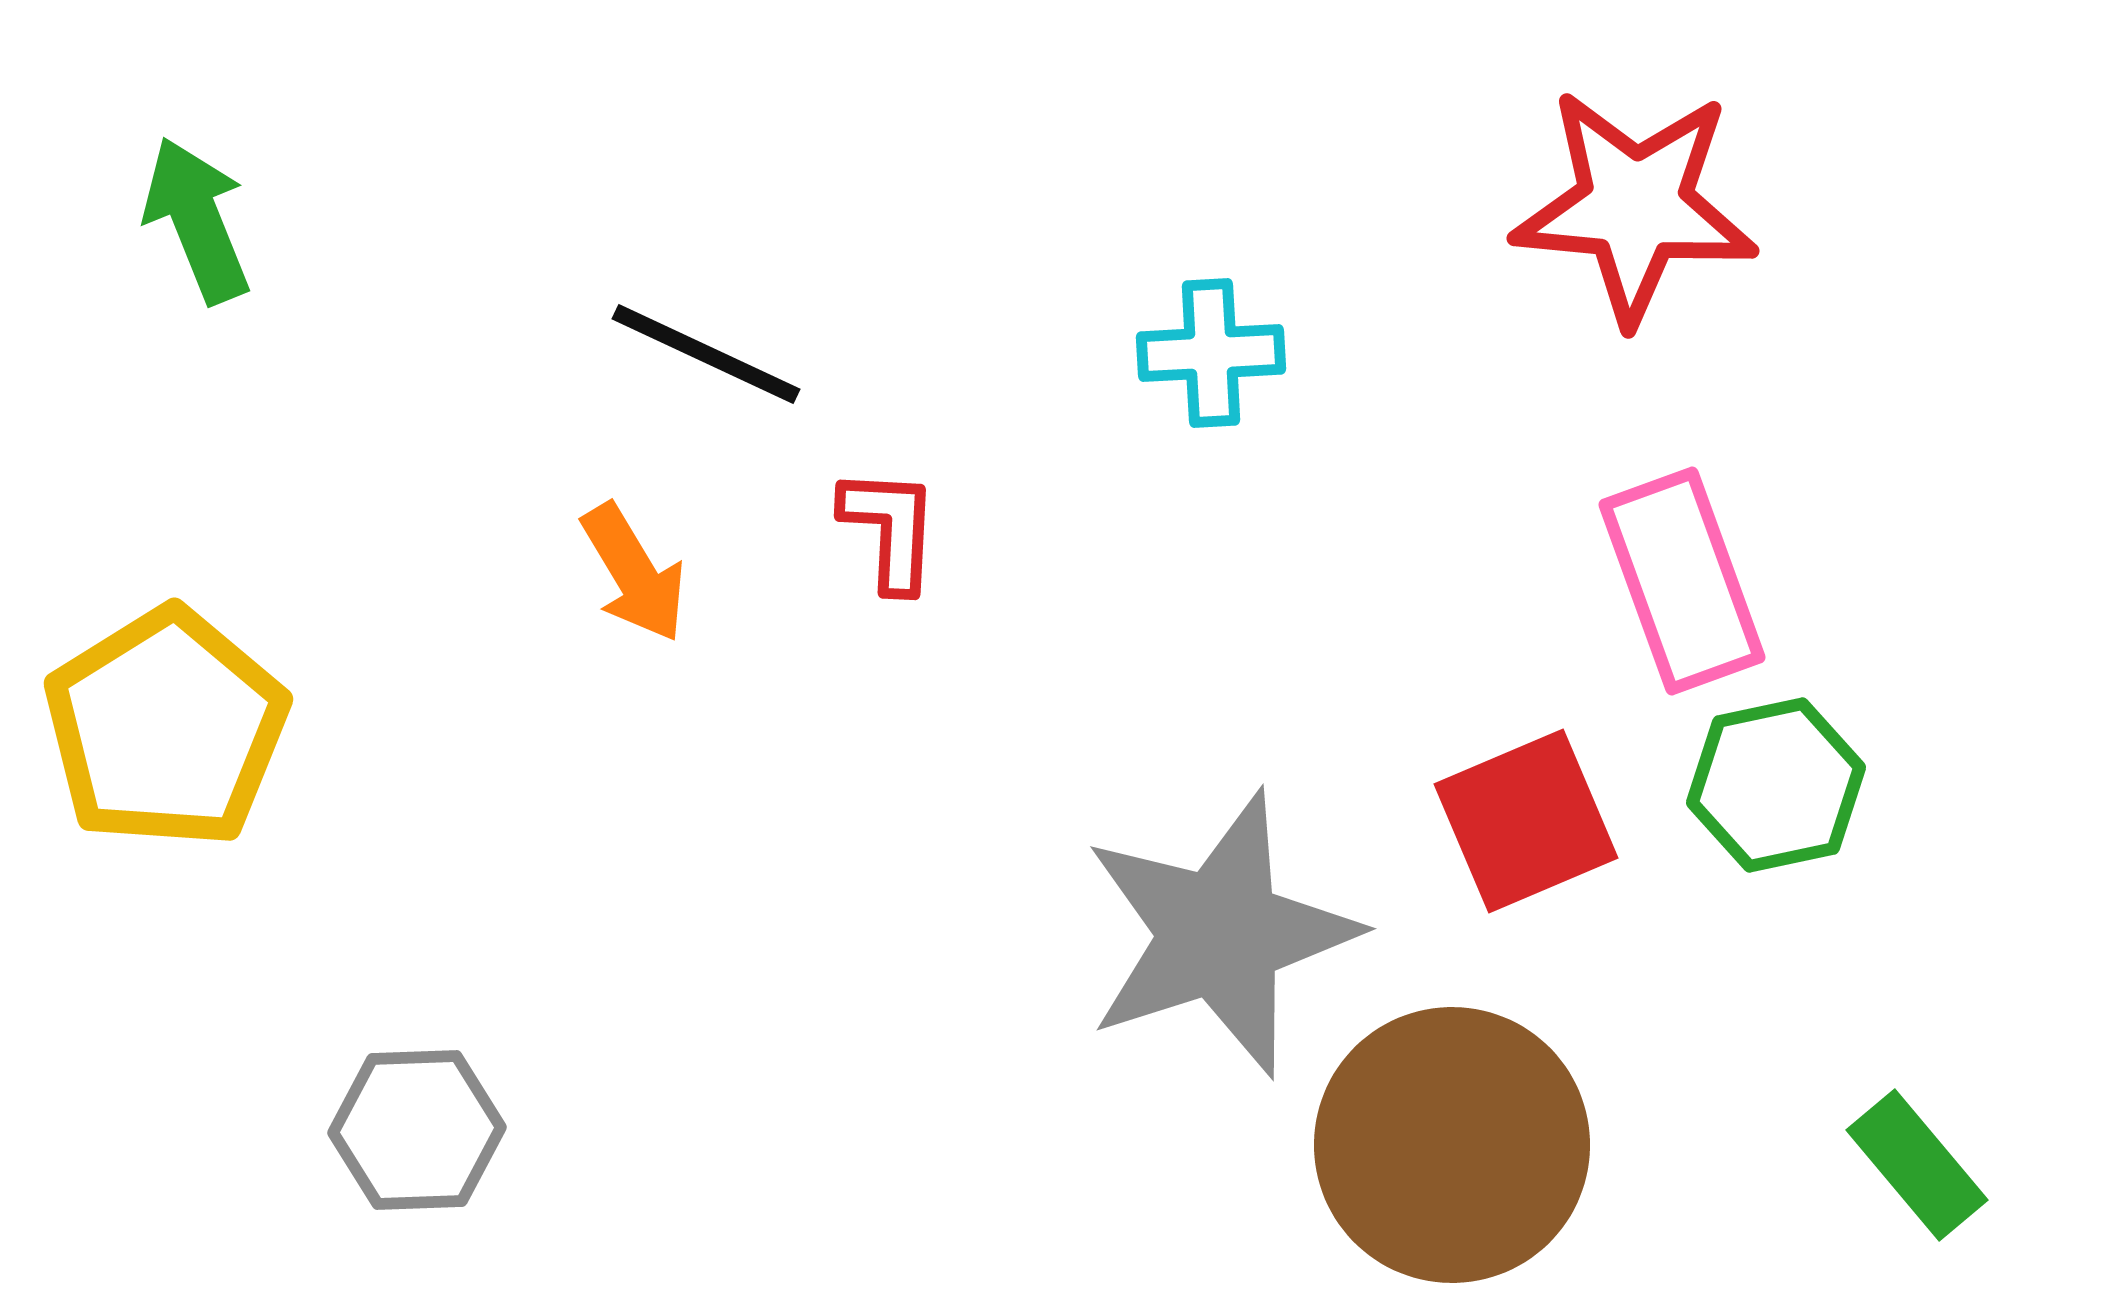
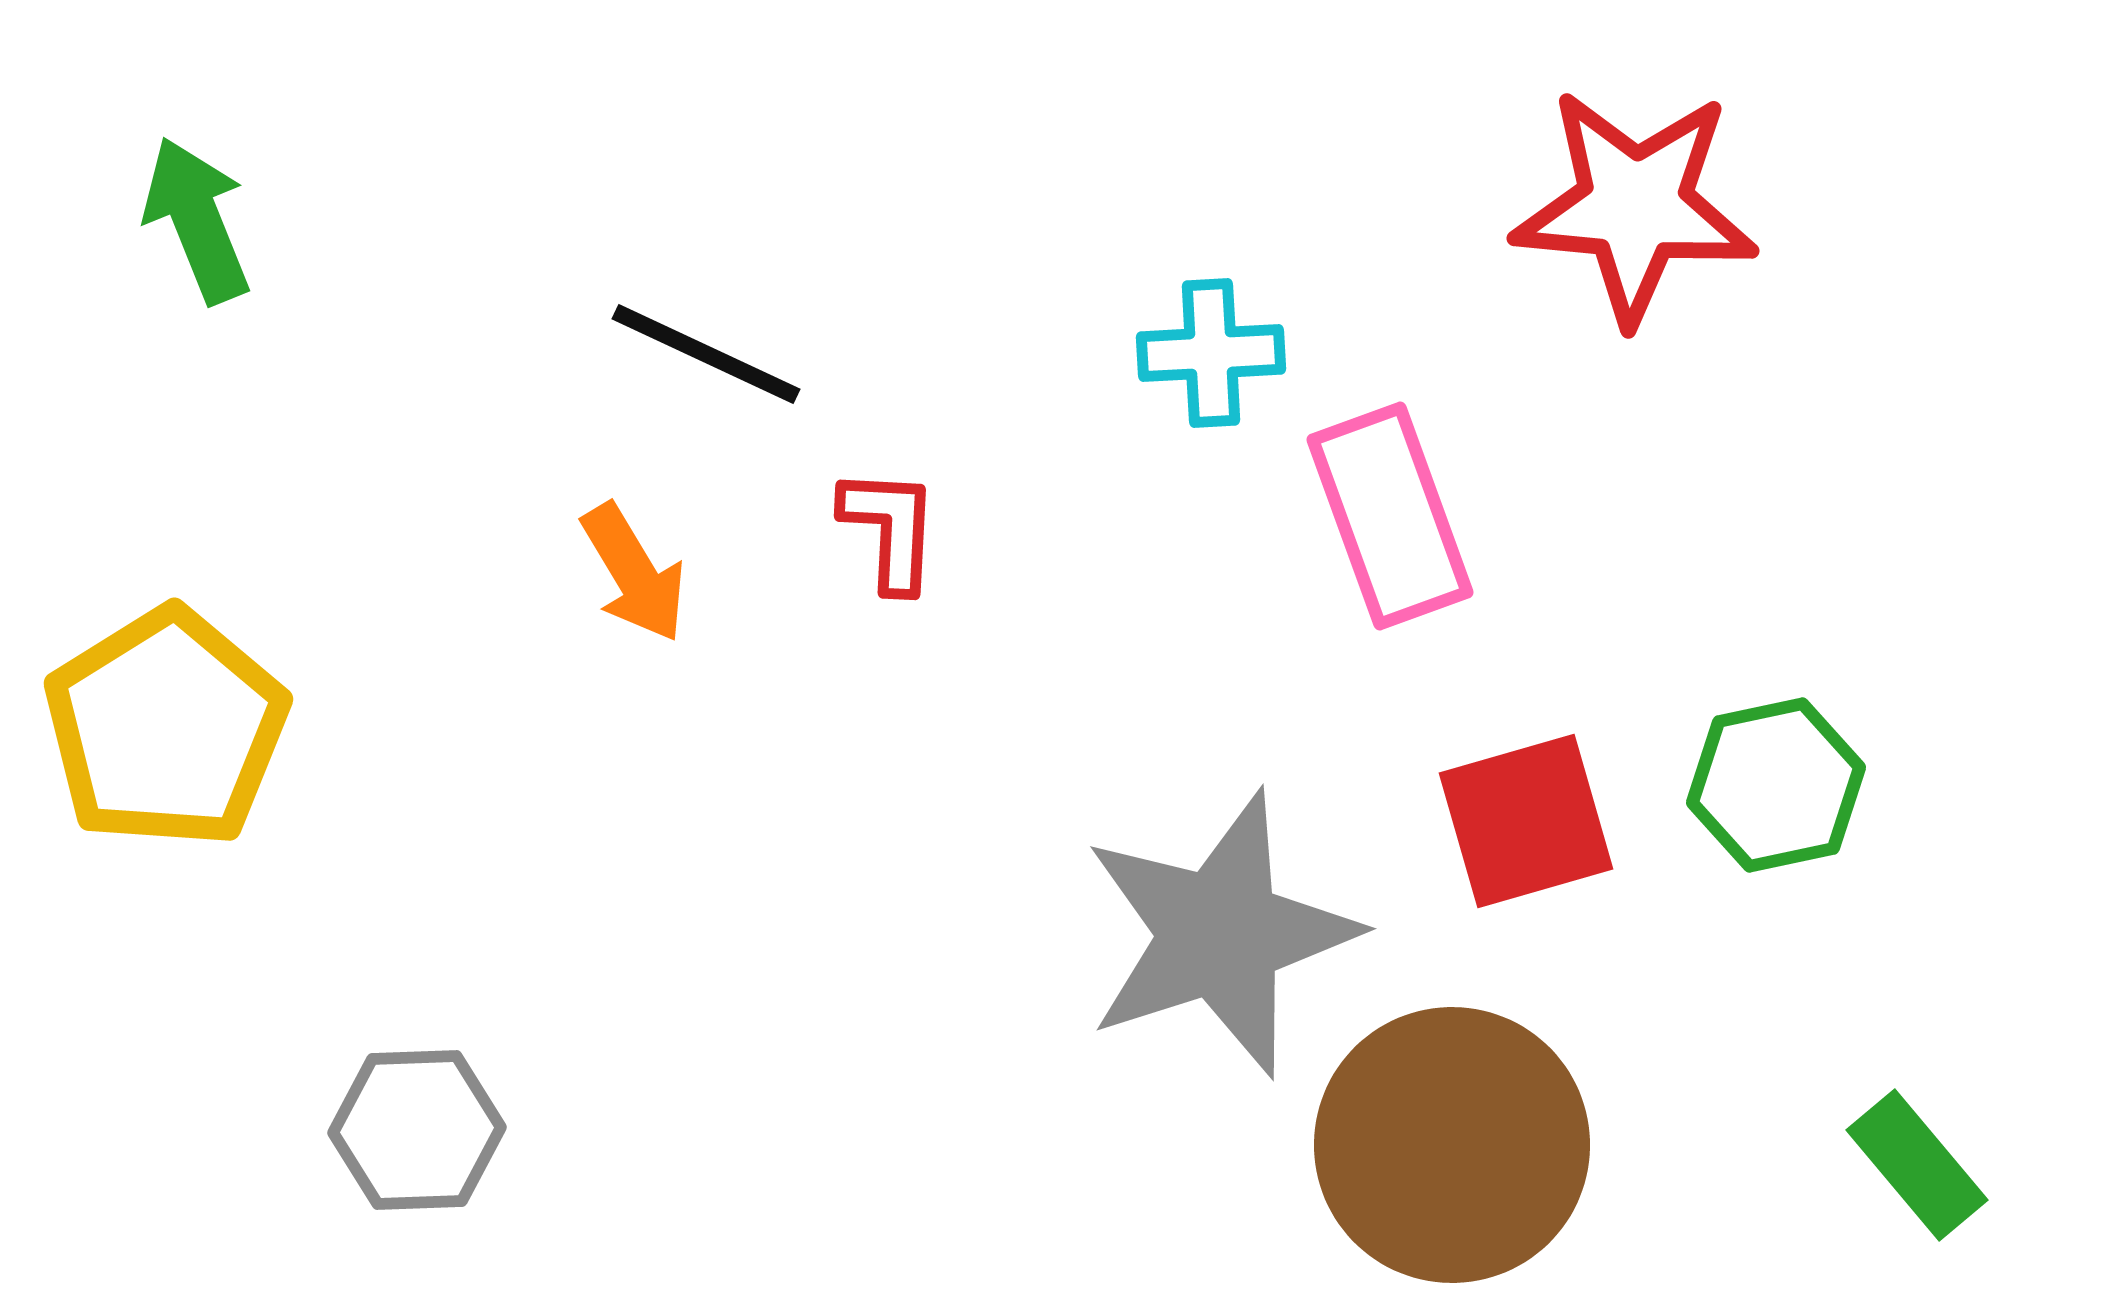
pink rectangle: moved 292 px left, 65 px up
red square: rotated 7 degrees clockwise
